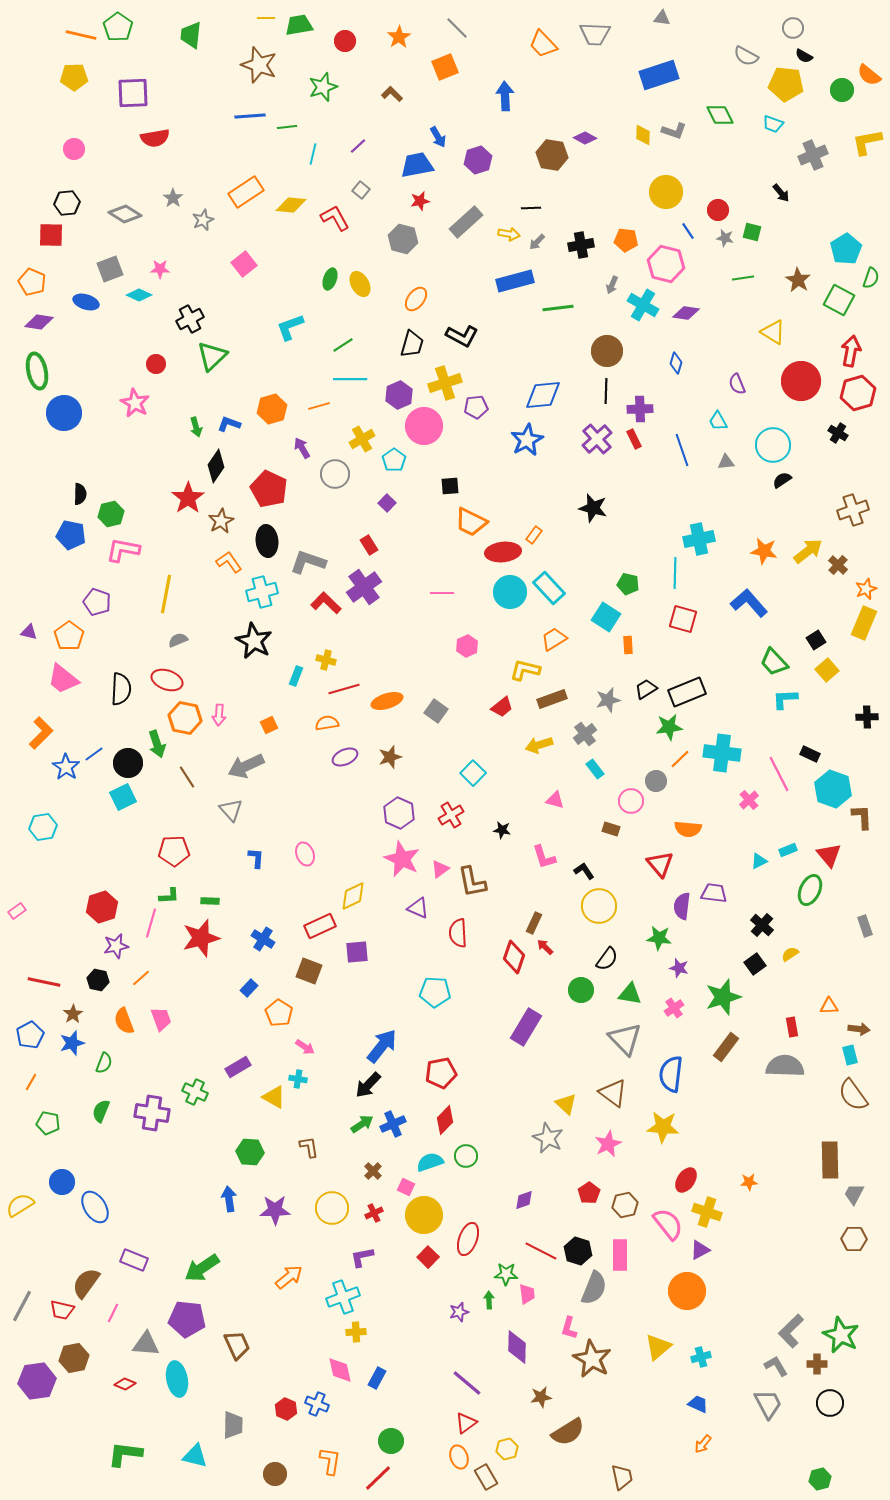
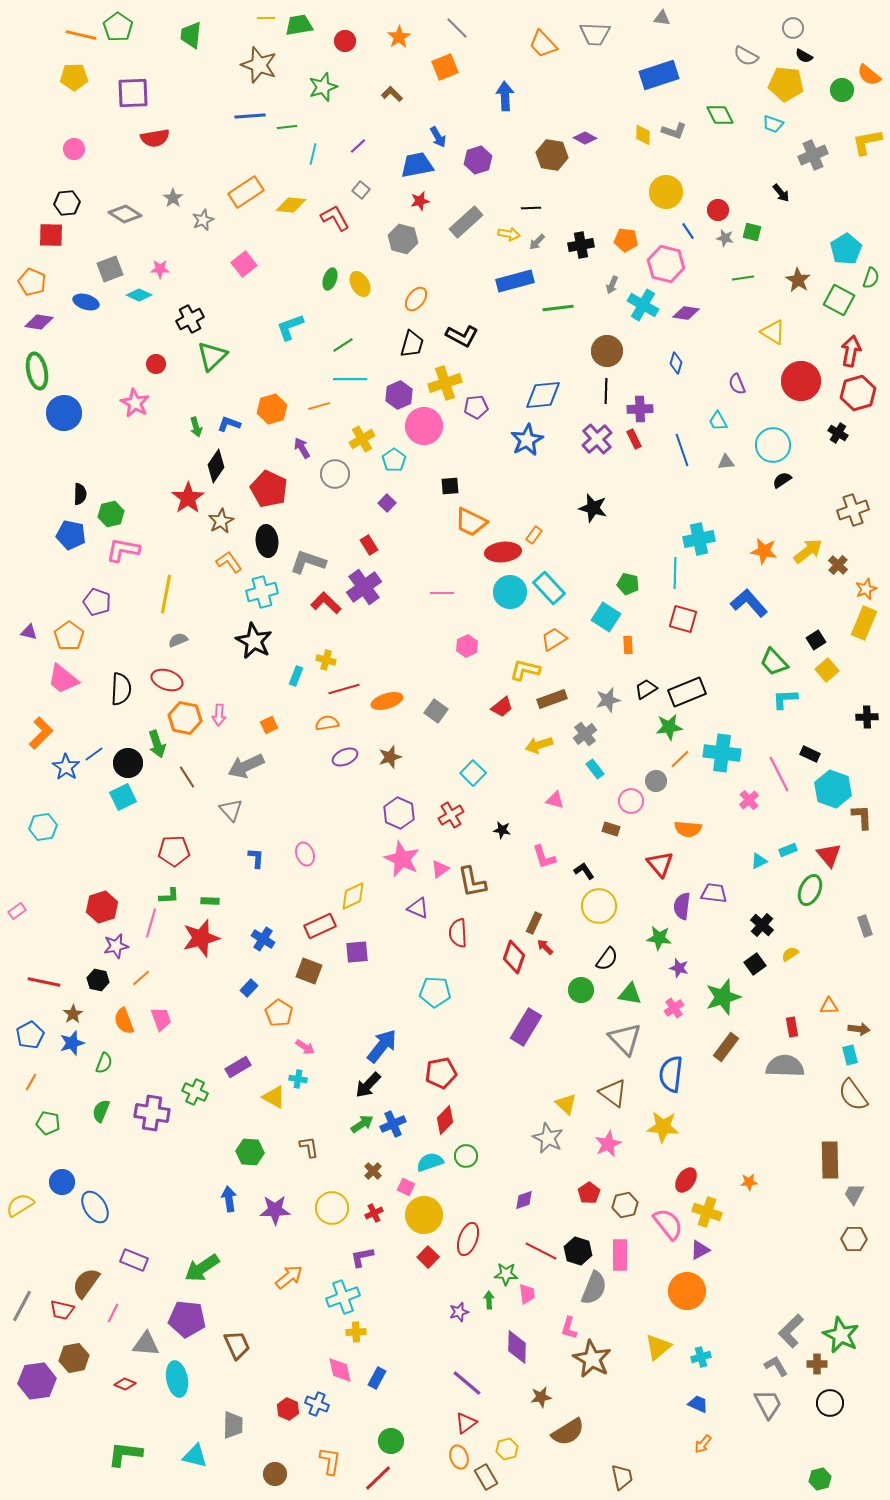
red hexagon at (286, 1409): moved 2 px right
